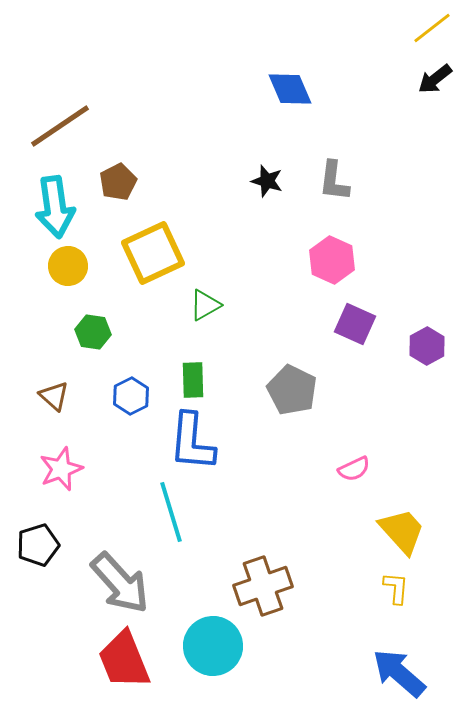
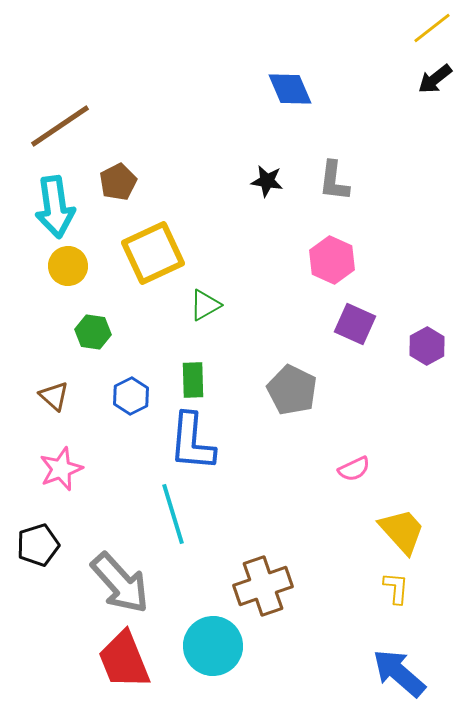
black star: rotated 8 degrees counterclockwise
cyan line: moved 2 px right, 2 px down
